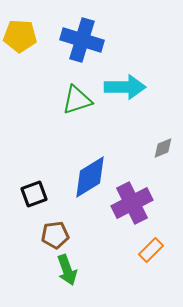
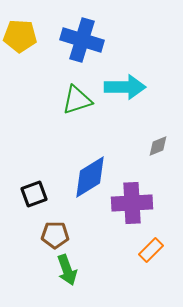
gray diamond: moved 5 px left, 2 px up
purple cross: rotated 24 degrees clockwise
brown pentagon: rotated 8 degrees clockwise
